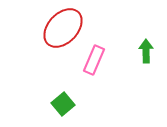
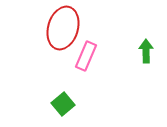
red ellipse: rotated 27 degrees counterclockwise
pink rectangle: moved 8 px left, 4 px up
